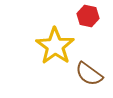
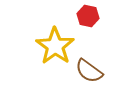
brown semicircle: moved 3 px up
